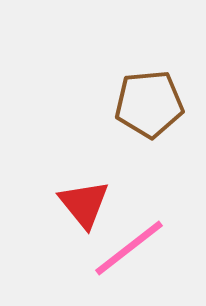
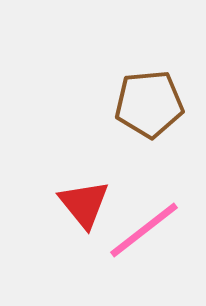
pink line: moved 15 px right, 18 px up
